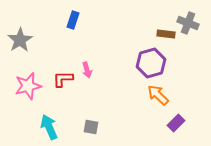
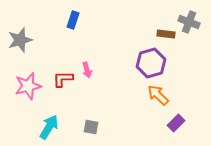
gray cross: moved 1 px right, 1 px up
gray star: rotated 15 degrees clockwise
cyan arrow: rotated 55 degrees clockwise
